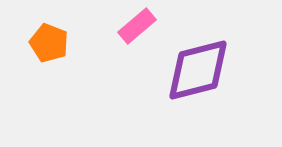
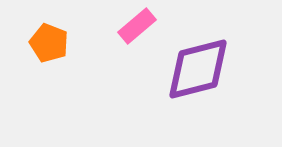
purple diamond: moved 1 px up
